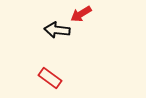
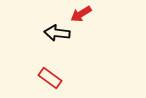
black arrow: moved 3 px down
